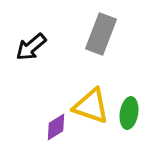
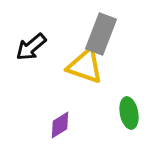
yellow triangle: moved 6 px left, 40 px up
green ellipse: rotated 20 degrees counterclockwise
purple diamond: moved 4 px right, 2 px up
